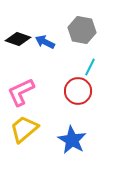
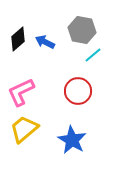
black diamond: rotated 60 degrees counterclockwise
cyan line: moved 3 px right, 12 px up; rotated 24 degrees clockwise
